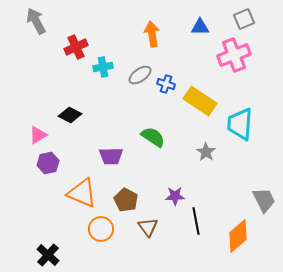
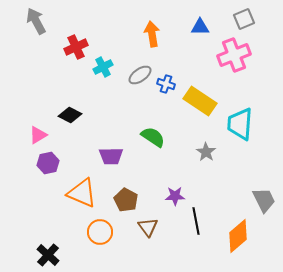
cyan cross: rotated 18 degrees counterclockwise
orange circle: moved 1 px left, 3 px down
